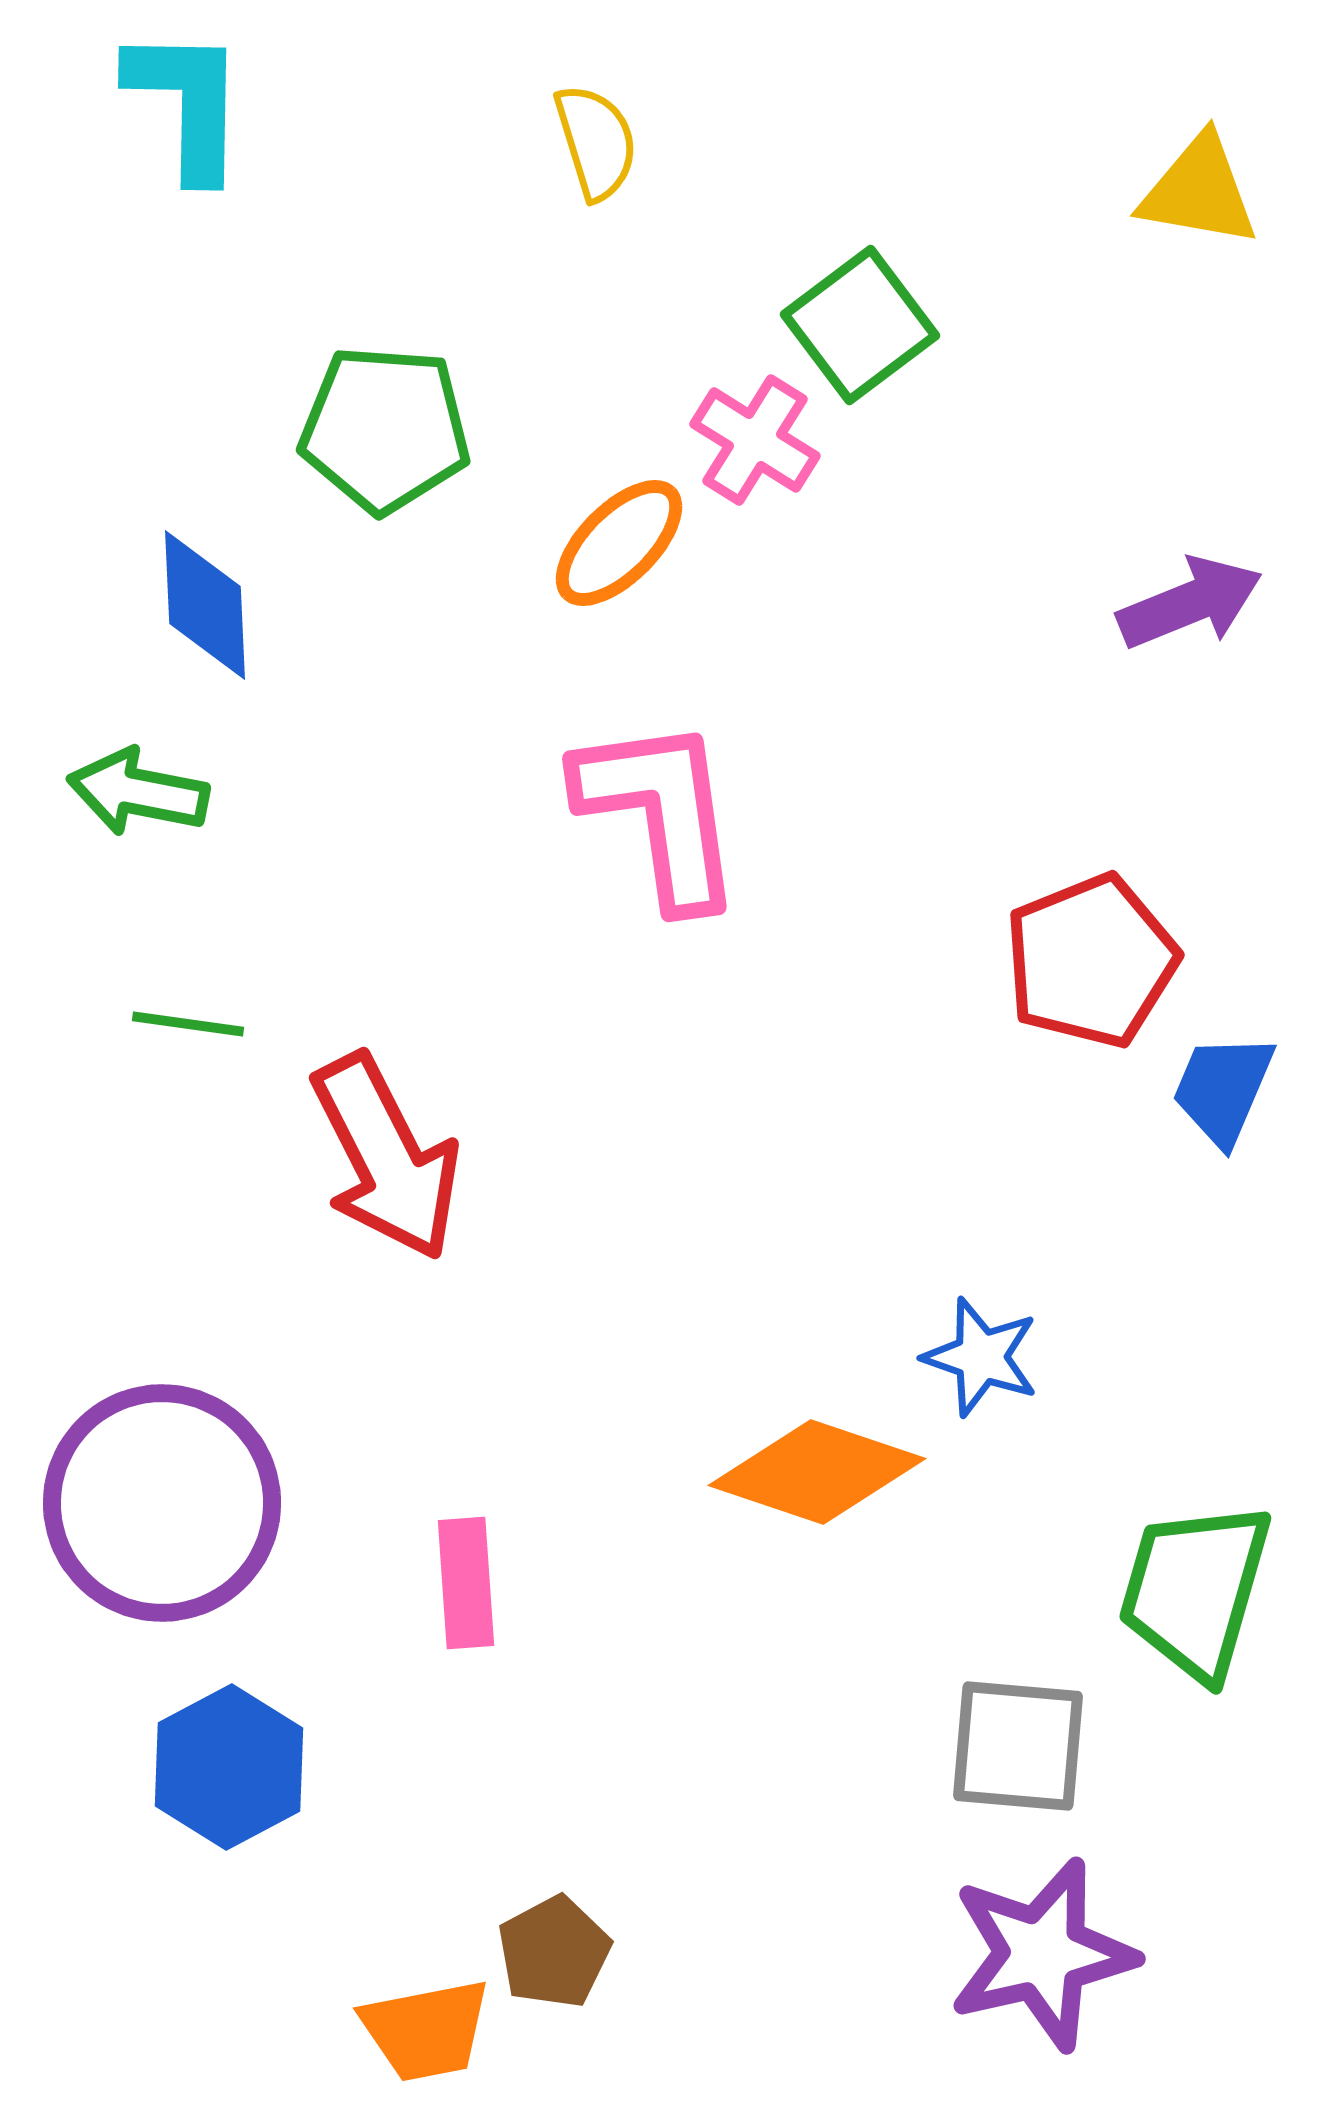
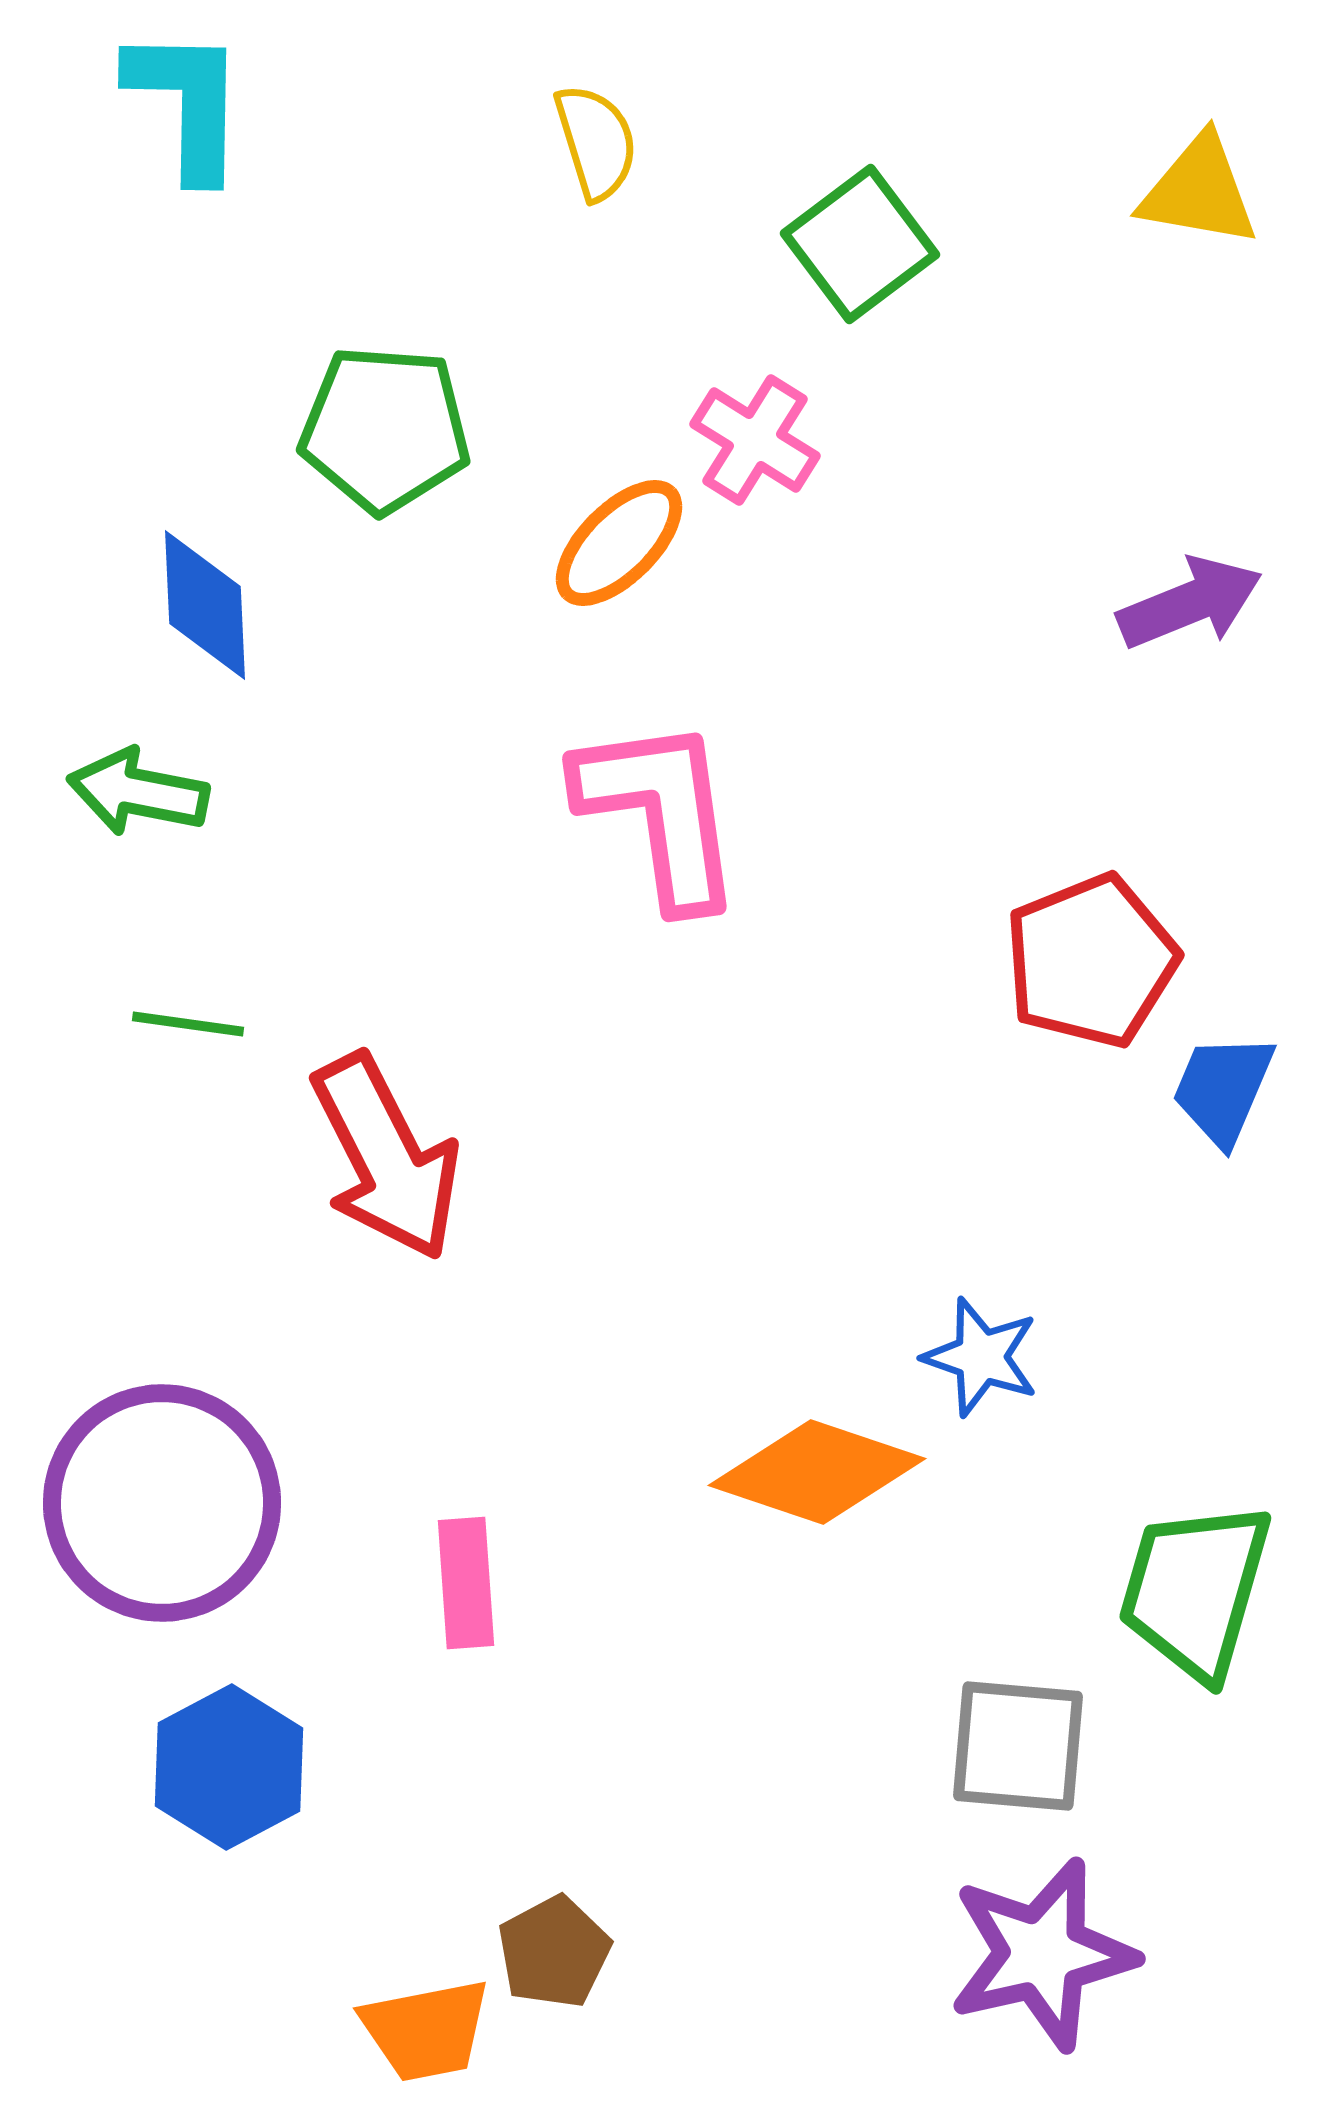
green square: moved 81 px up
